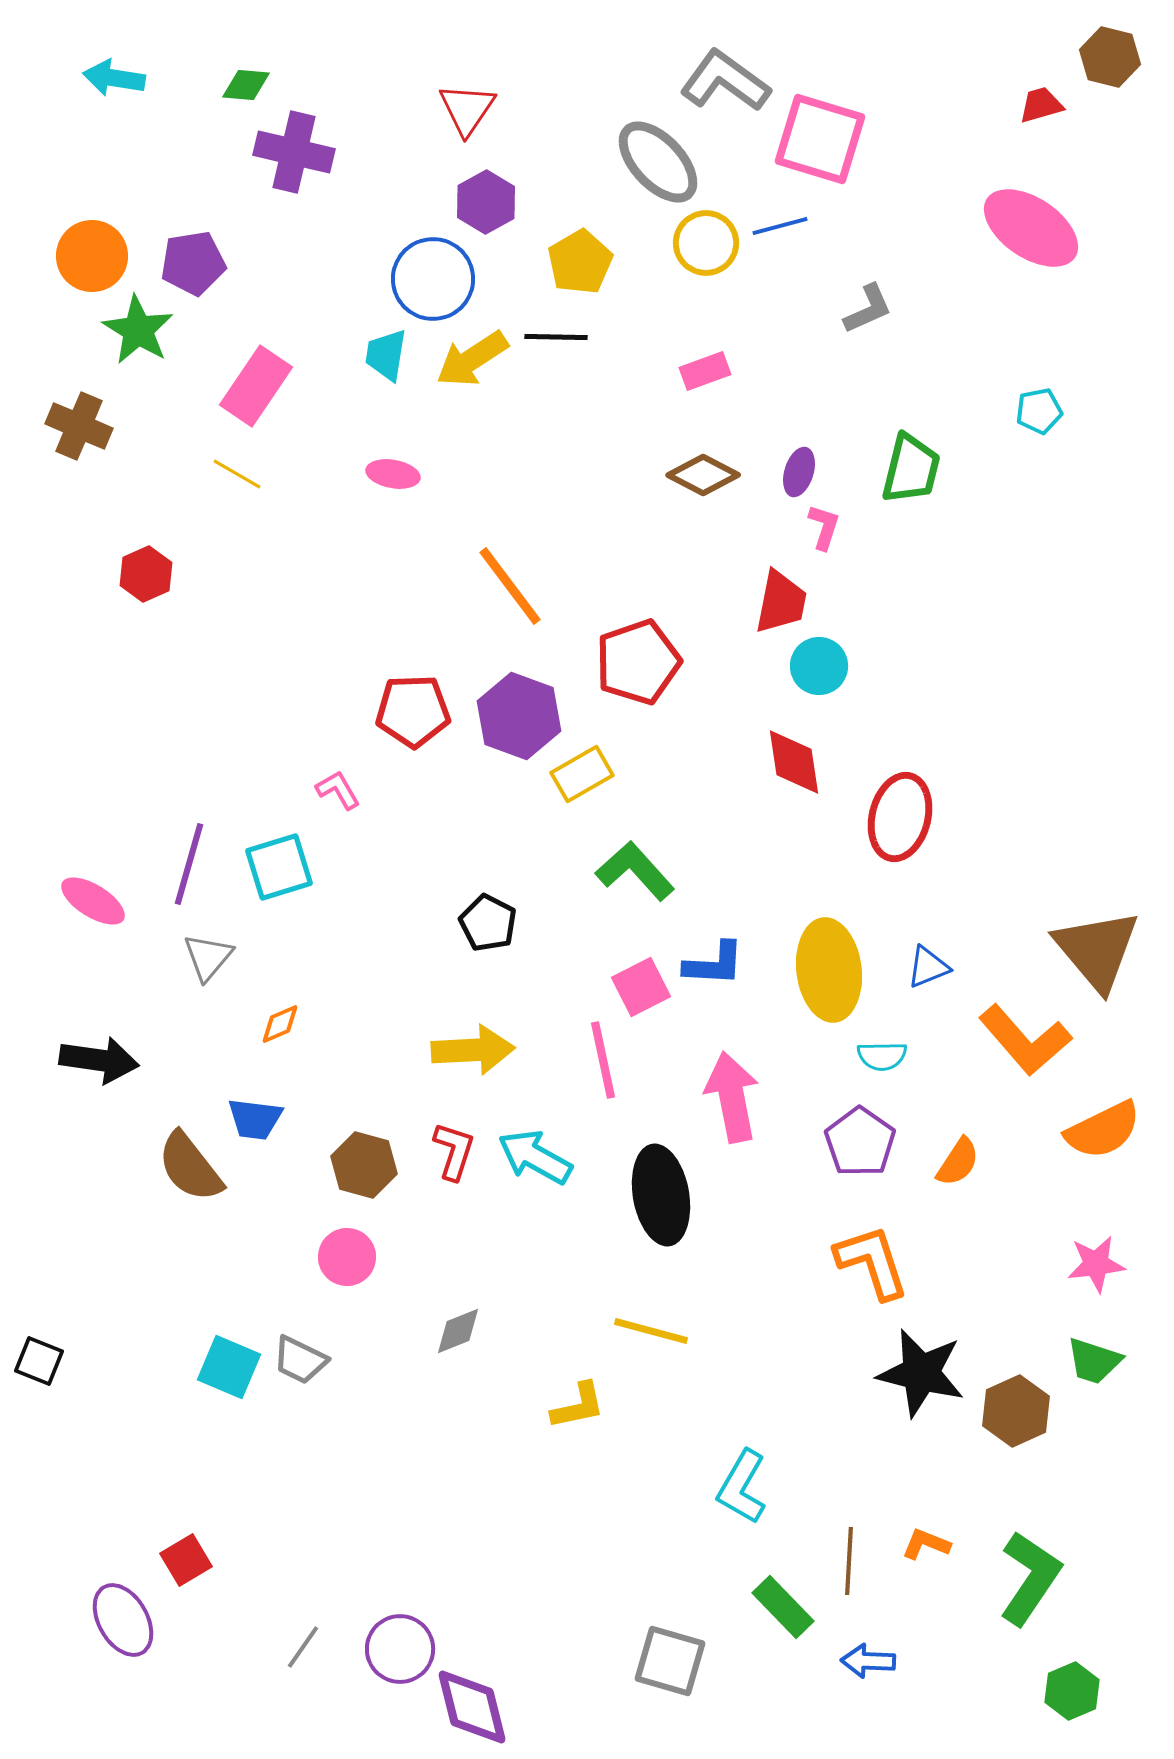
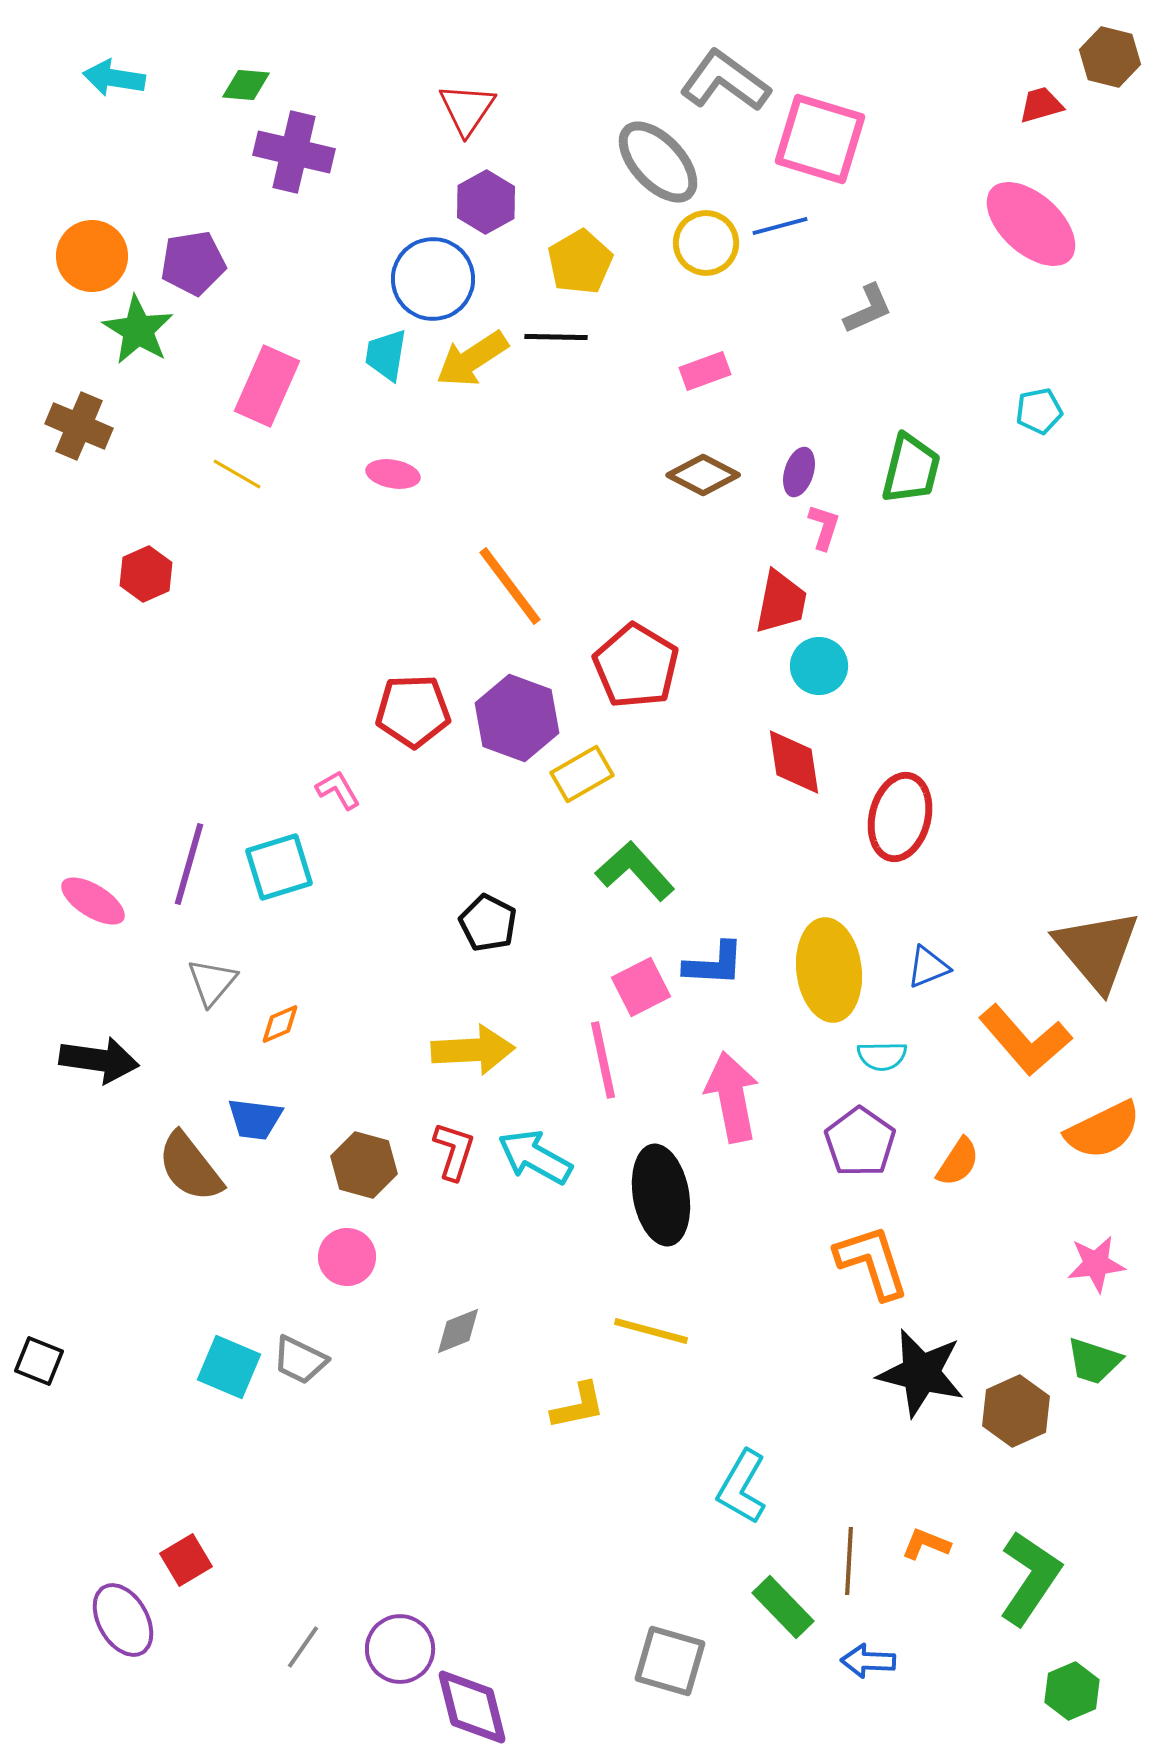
pink ellipse at (1031, 228): moved 4 px up; rotated 8 degrees clockwise
pink rectangle at (256, 386): moved 11 px right; rotated 10 degrees counterclockwise
red pentagon at (638, 662): moved 2 px left, 4 px down; rotated 22 degrees counterclockwise
purple hexagon at (519, 716): moved 2 px left, 2 px down
gray triangle at (208, 957): moved 4 px right, 25 px down
